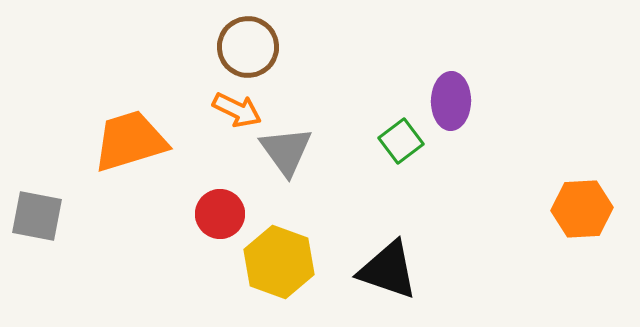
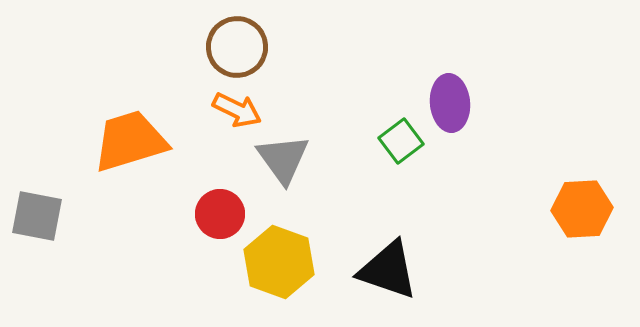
brown circle: moved 11 px left
purple ellipse: moved 1 px left, 2 px down; rotated 6 degrees counterclockwise
gray triangle: moved 3 px left, 8 px down
